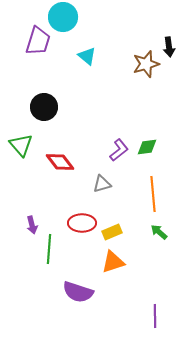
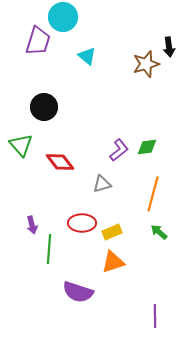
orange line: rotated 20 degrees clockwise
